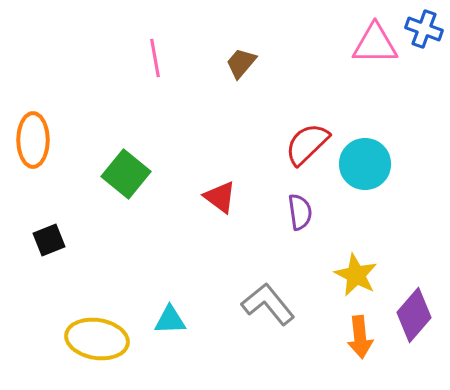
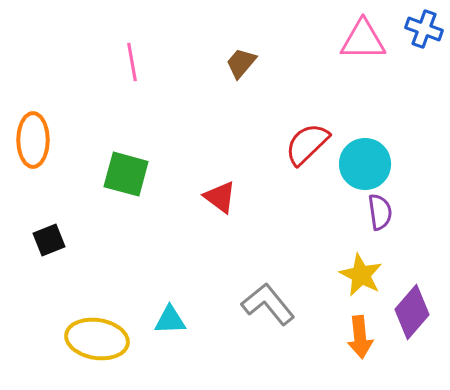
pink triangle: moved 12 px left, 4 px up
pink line: moved 23 px left, 4 px down
green square: rotated 24 degrees counterclockwise
purple semicircle: moved 80 px right
yellow star: moved 5 px right
purple diamond: moved 2 px left, 3 px up
